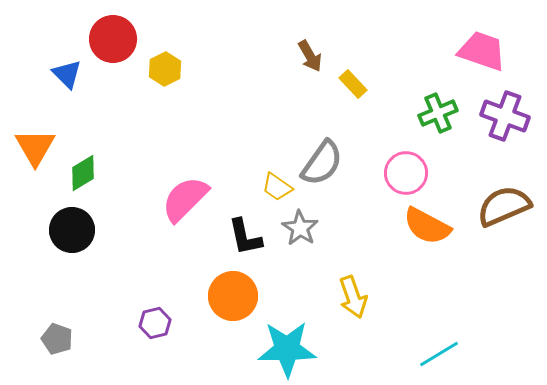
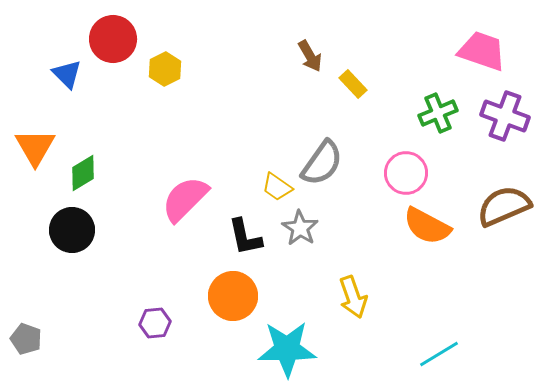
purple hexagon: rotated 8 degrees clockwise
gray pentagon: moved 31 px left
